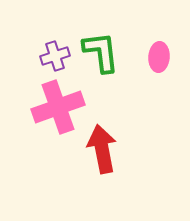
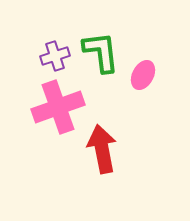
pink ellipse: moved 16 px left, 18 px down; rotated 24 degrees clockwise
